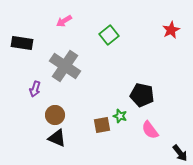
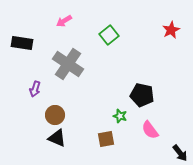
gray cross: moved 3 px right, 2 px up
brown square: moved 4 px right, 14 px down
